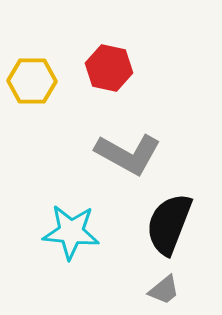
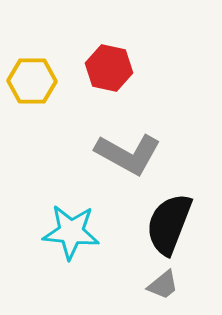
gray trapezoid: moved 1 px left, 5 px up
